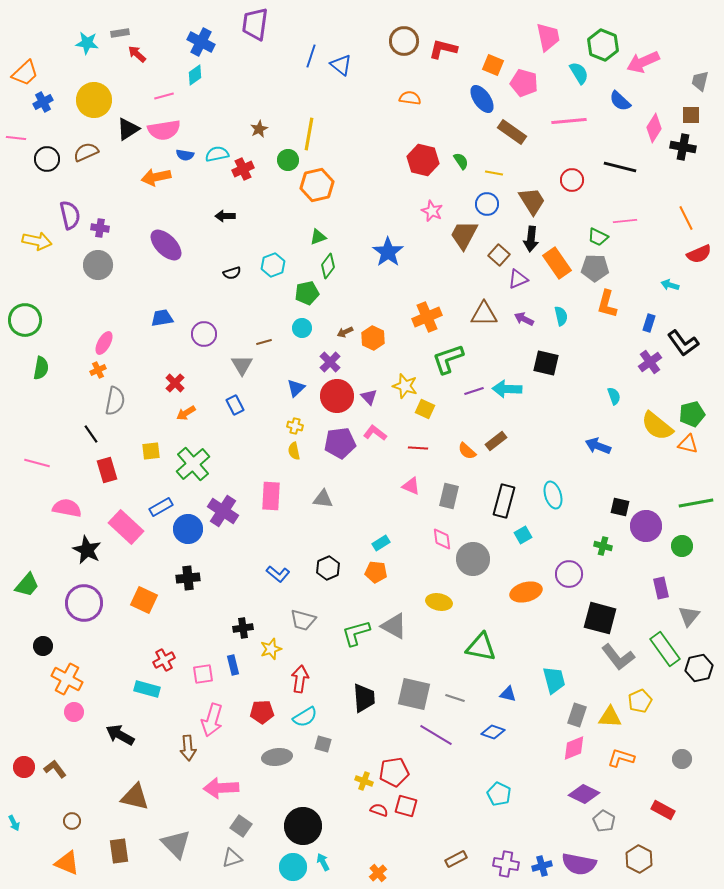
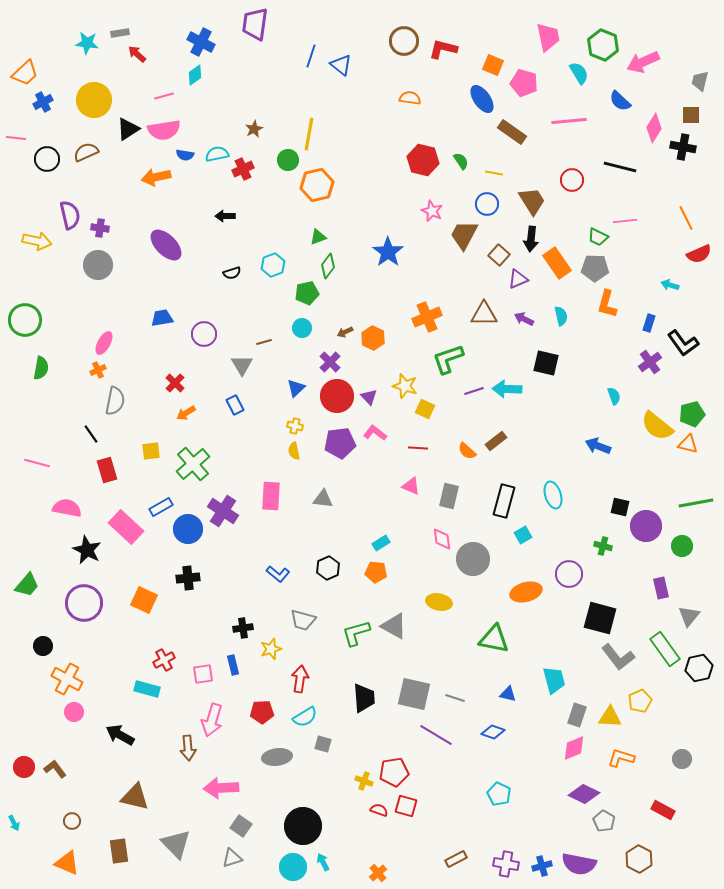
brown star at (259, 129): moved 5 px left
green triangle at (481, 647): moved 13 px right, 8 px up
